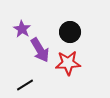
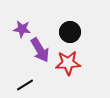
purple star: rotated 24 degrees counterclockwise
